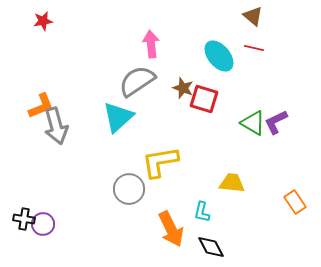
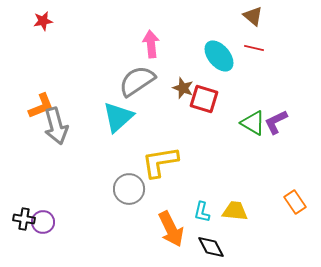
yellow trapezoid: moved 3 px right, 28 px down
purple circle: moved 2 px up
